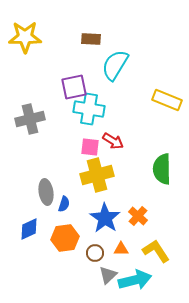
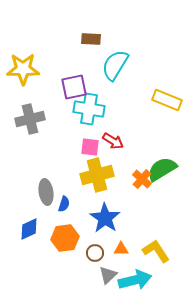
yellow star: moved 2 px left, 32 px down
green semicircle: rotated 60 degrees clockwise
orange cross: moved 4 px right, 37 px up
